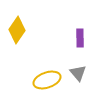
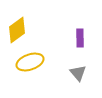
yellow diamond: rotated 20 degrees clockwise
yellow ellipse: moved 17 px left, 18 px up
